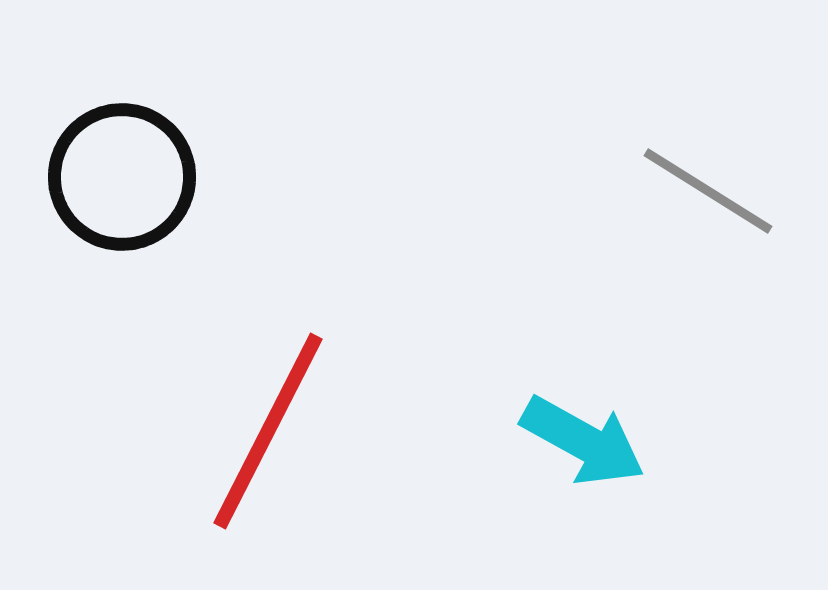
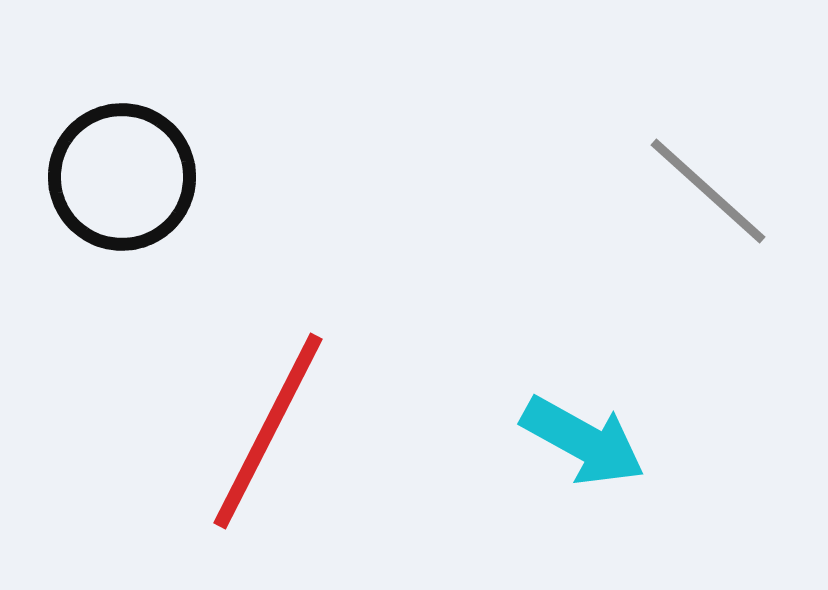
gray line: rotated 10 degrees clockwise
